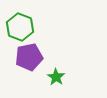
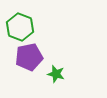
green star: moved 3 px up; rotated 18 degrees counterclockwise
